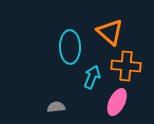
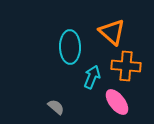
orange triangle: moved 2 px right
pink ellipse: rotated 64 degrees counterclockwise
gray semicircle: rotated 48 degrees clockwise
